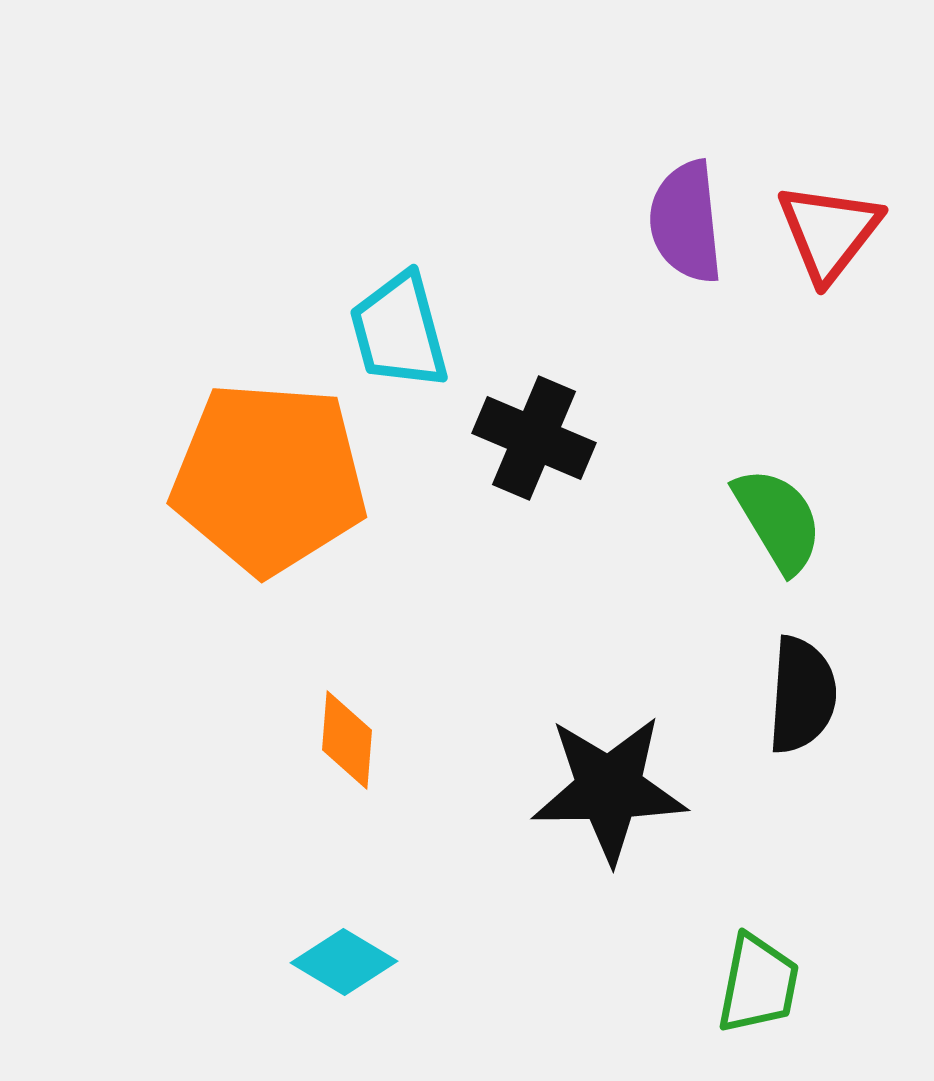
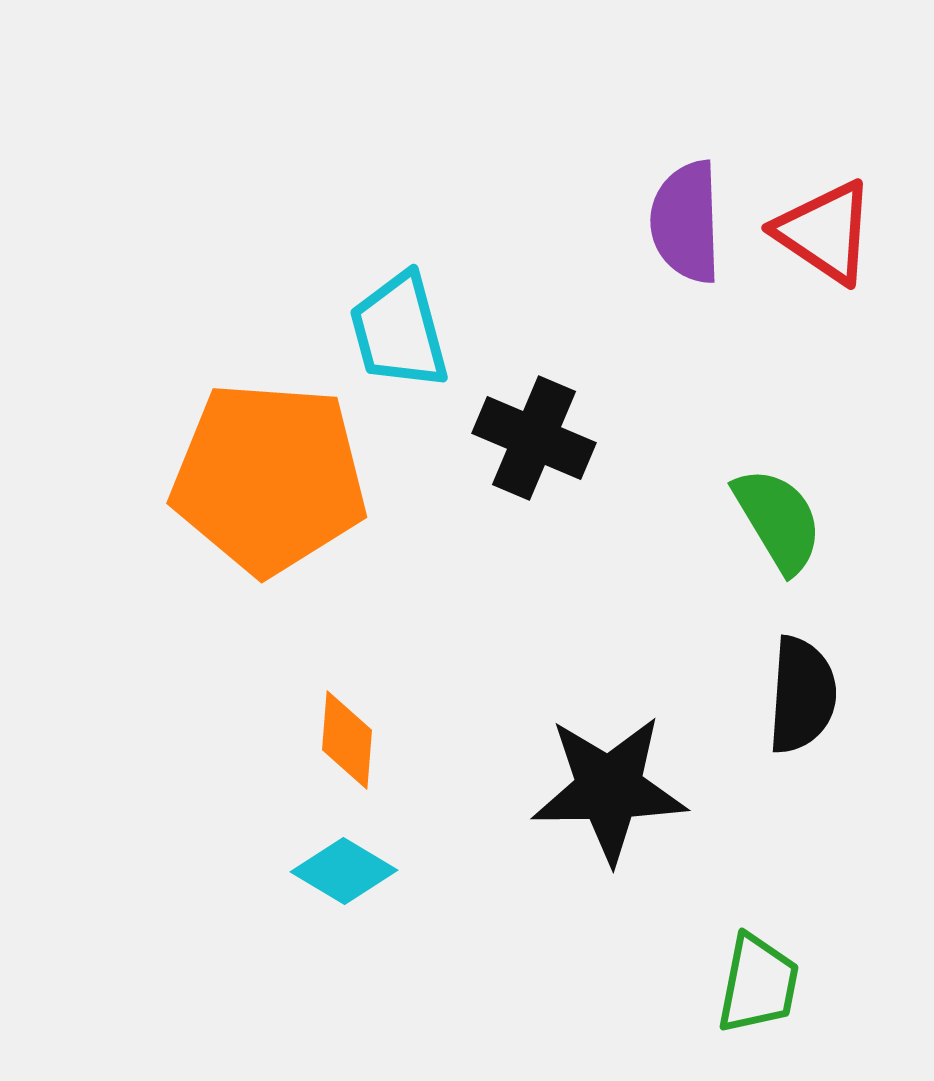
purple semicircle: rotated 4 degrees clockwise
red triangle: moved 4 px left; rotated 34 degrees counterclockwise
cyan diamond: moved 91 px up
